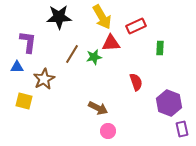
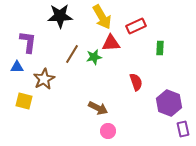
black star: moved 1 px right, 1 px up
purple rectangle: moved 1 px right
